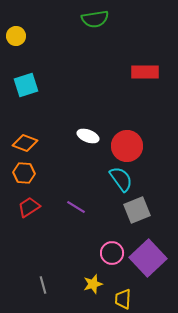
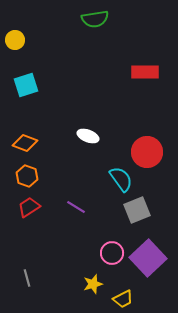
yellow circle: moved 1 px left, 4 px down
red circle: moved 20 px right, 6 px down
orange hexagon: moved 3 px right, 3 px down; rotated 15 degrees clockwise
gray line: moved 16 px left, 7 px up
yellow trapezoid: rotated 120 degrees counterclockwise
